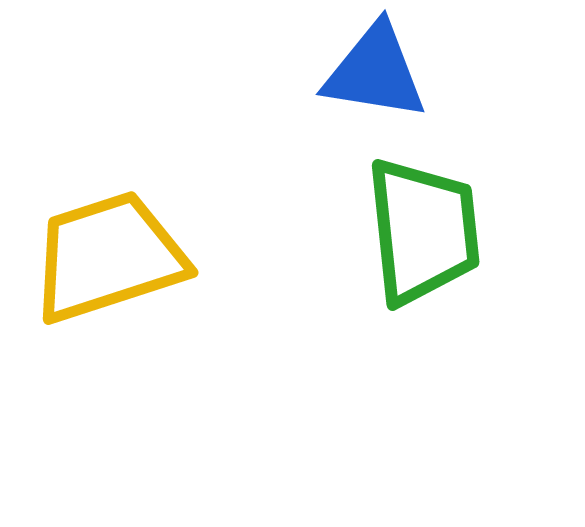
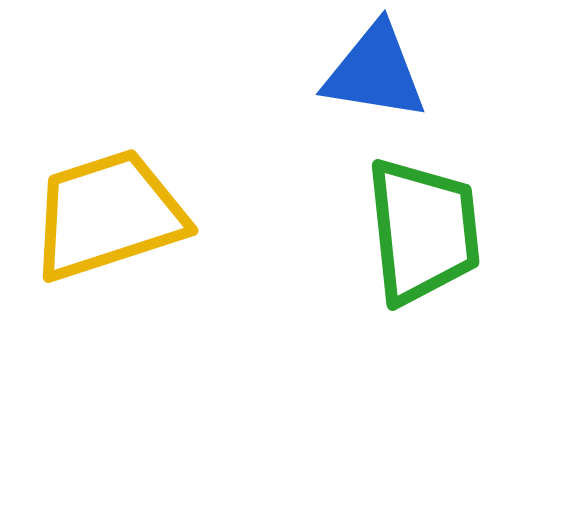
yellow trapezoid: moved 42 px up
